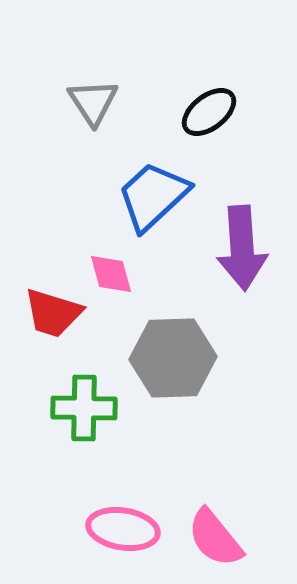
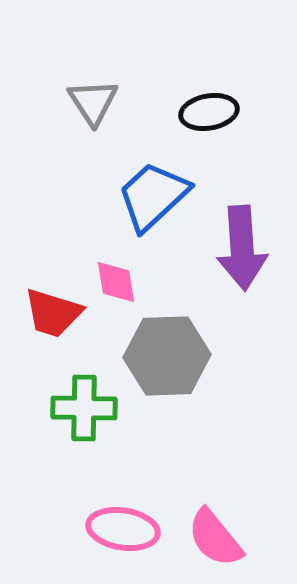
black ellipse: rotated 28 degrees clockwise
pink diamond: moved 5 px right, 8 px down; rotated 6 degrees clockwise
gray hexagon: moved 6 px left, 2 px up
